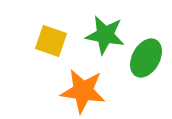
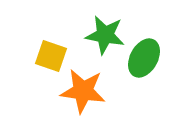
yellow square: moved 15 px down
green ellipse: moved 2 px left
